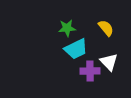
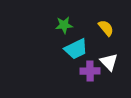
green star: moved 3 px left, 3 px up
